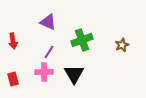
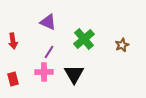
green cross: moved 2 px right, 1 px up; rotated 20 degrees counterclockwise
